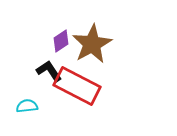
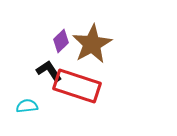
purple diamond: rotated 10 degrees counterclockwise
red rectangle: rotated 9 degrees counterclockwise
